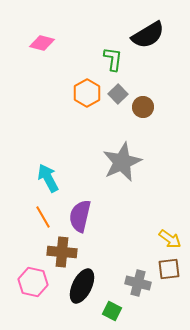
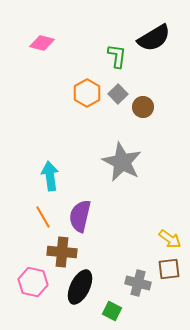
black semicircle: moved 6 px right, 3 px down
green L-shape: moved 4 px right, 3 px up
gray star: rotated 21 degrees counterclockwise
cyan arrow: moved 2 px right, 2 px up; rotated 20 degrees clockwise
black ellipse: moved 2 px left, 1 px down
